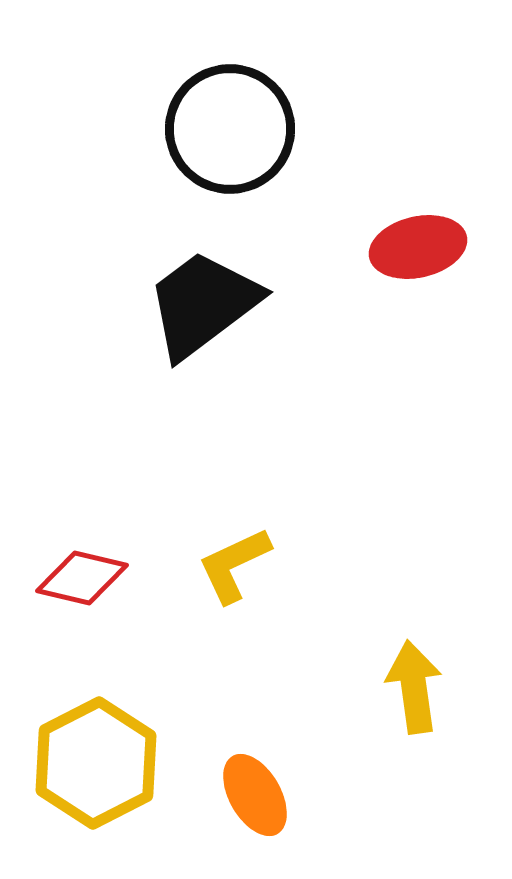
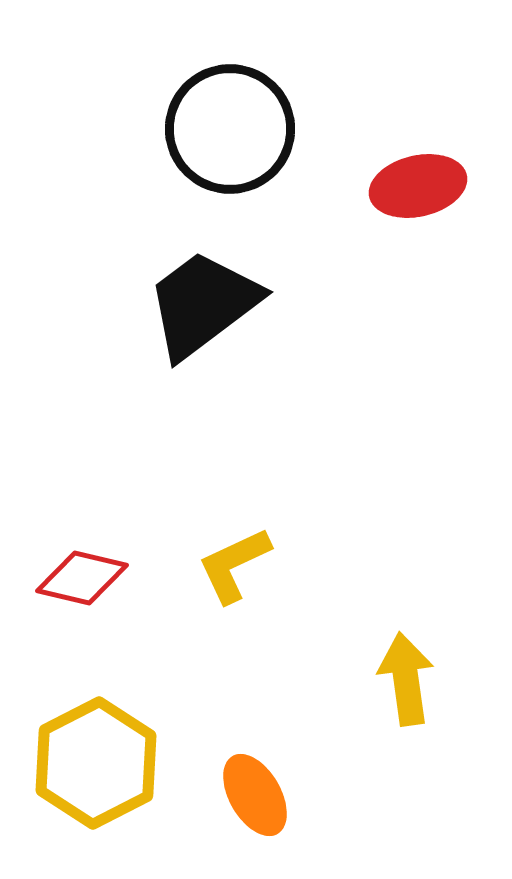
red ellipse: moved 61 px up
yellow arrow: moved 8 px left, 8 px up
